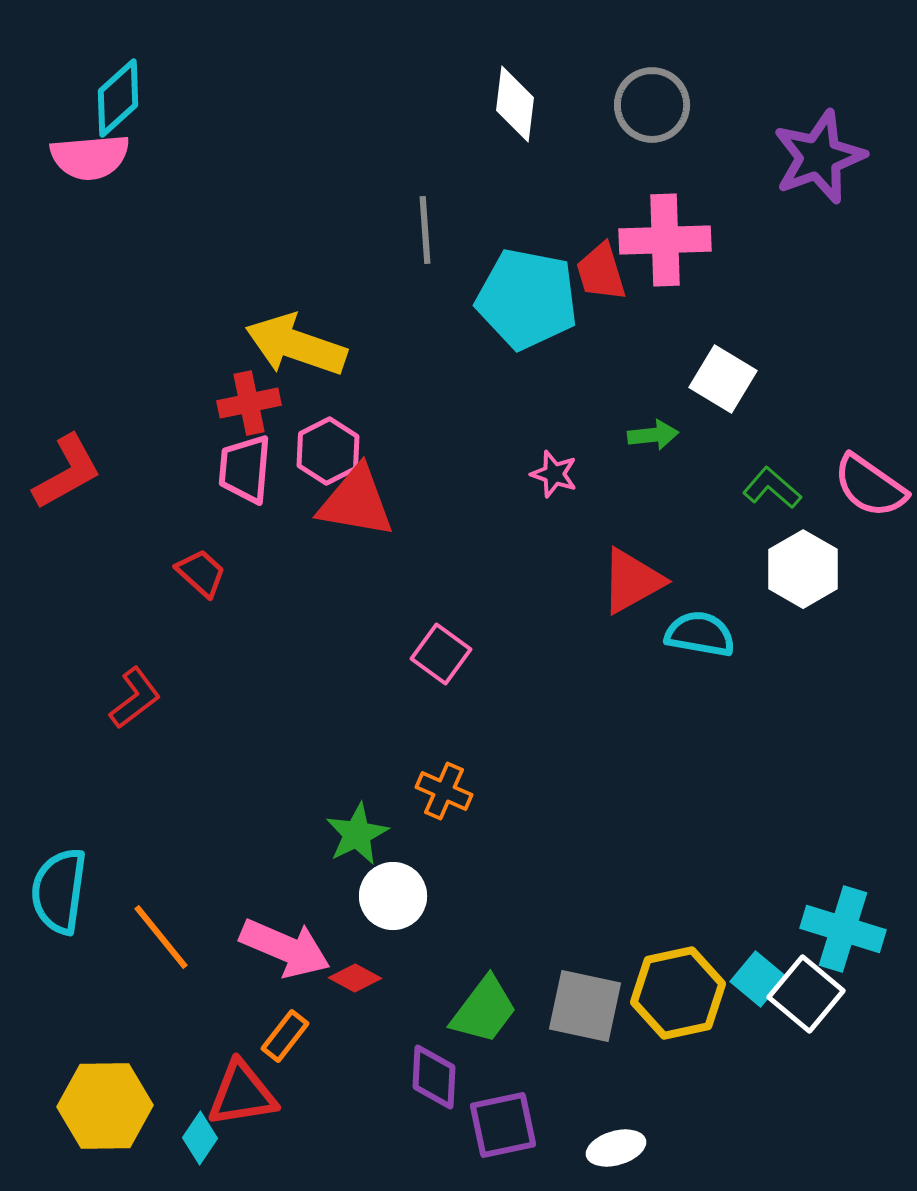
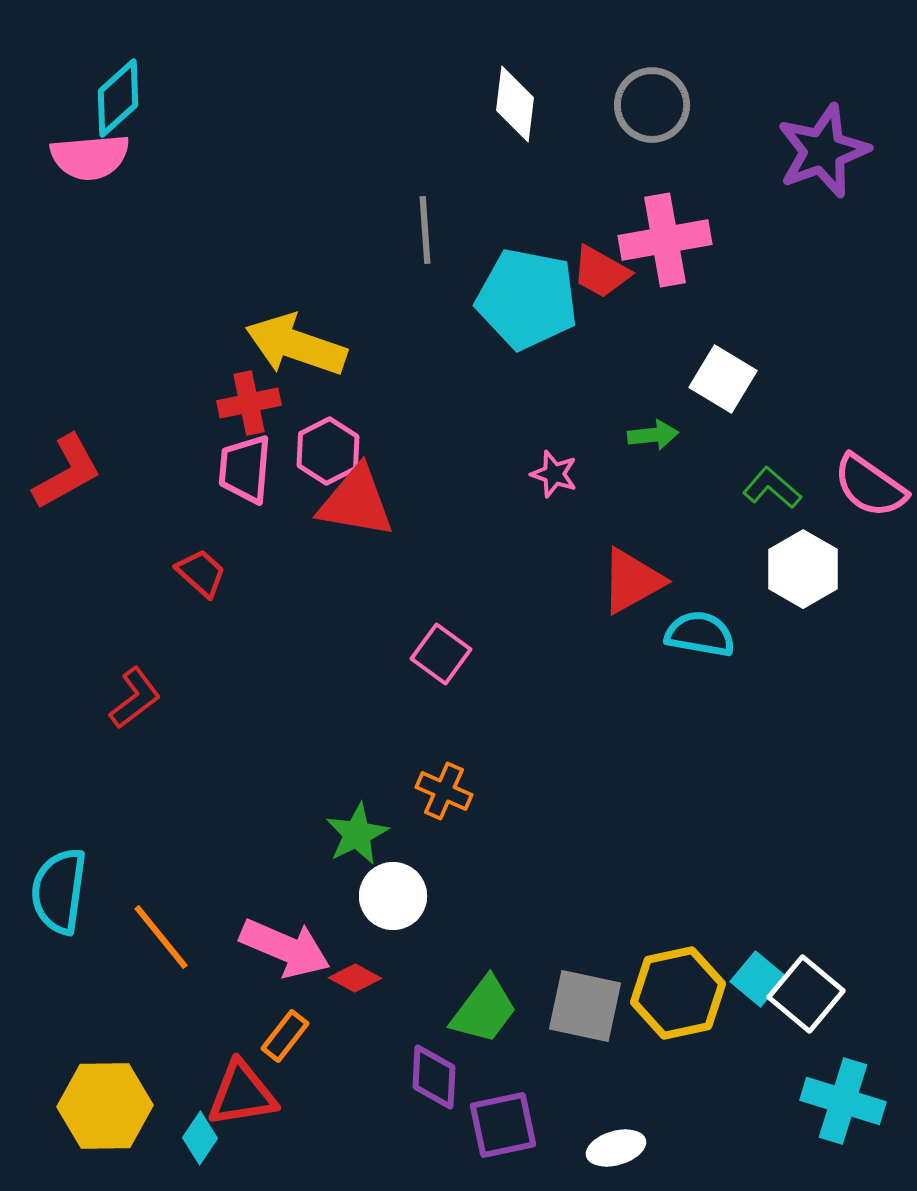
purple star at (819, 157): moved 4 px right, 6 px up
pink cross at (665, 240): rotated 8 degrees counterclockwise
red trapezoid at (601, 272): rotated 44 degrees counterclockwise
cyan cross at (843, 929): moved 172 px down
